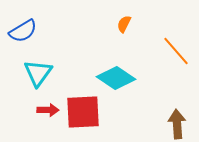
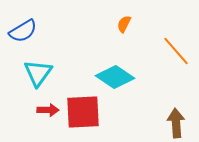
cyan diamond: moved 1 px left, 1 px up
brown arrow: moved 1 px left, 1 px up
